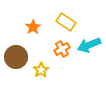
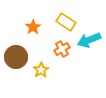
cyan arrow: moved 5 px up
